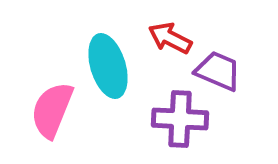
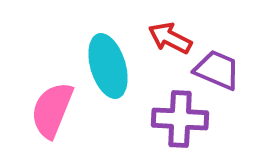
purple trapezoid: moved 1 px left, 1 px up
